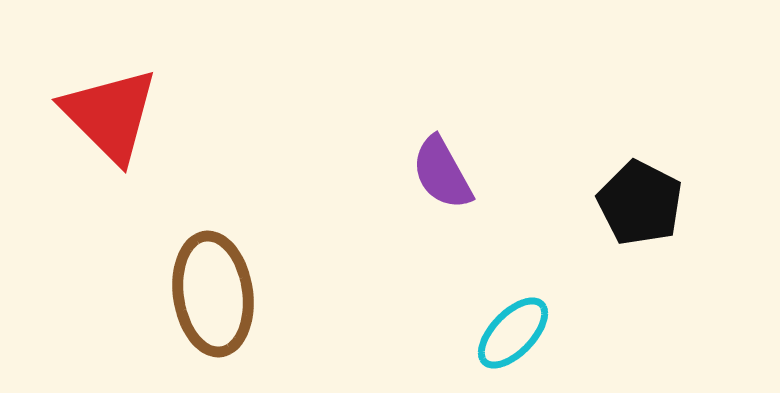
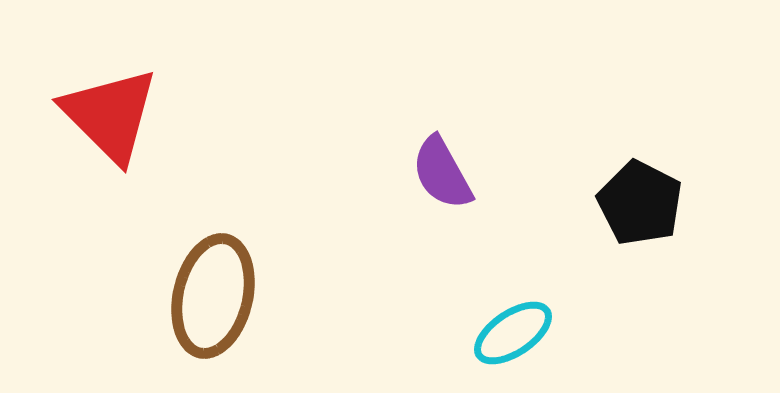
brown ellipse: moved 2 px down; rotated 21 degrees clockwise
cyan ellipse: rotated 12 degrees clockwise
